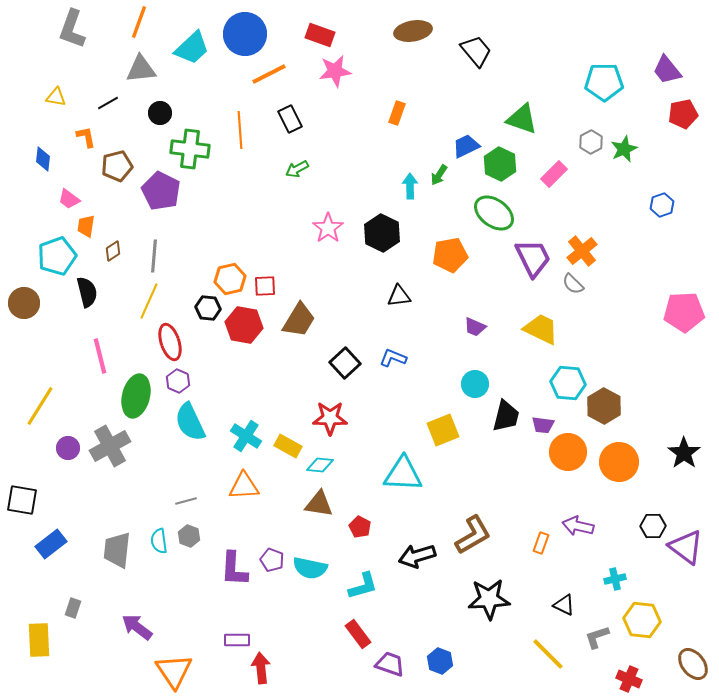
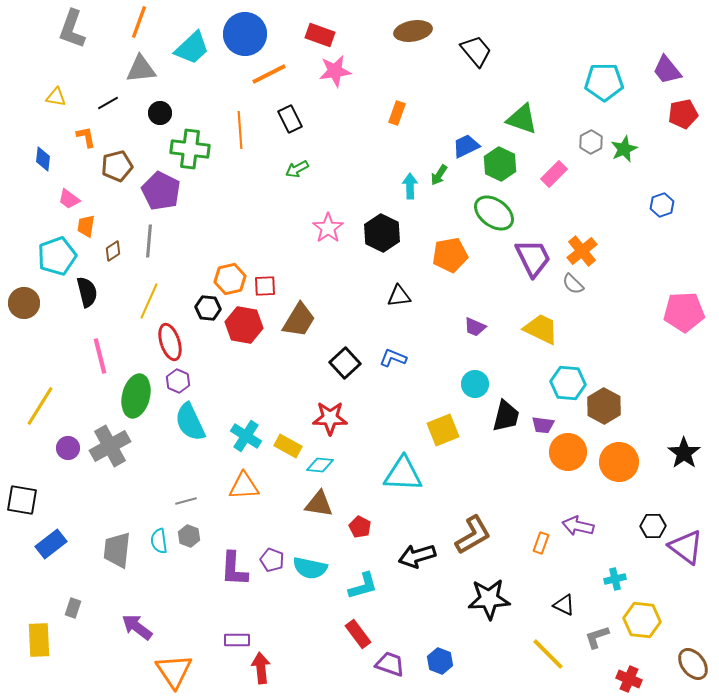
gray line at (154, 256): moved 5 px left, 15 px up
